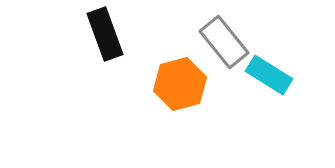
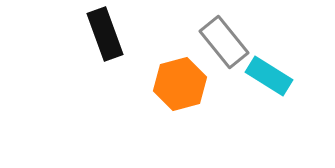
cyan rectangle: moved 1 px down
